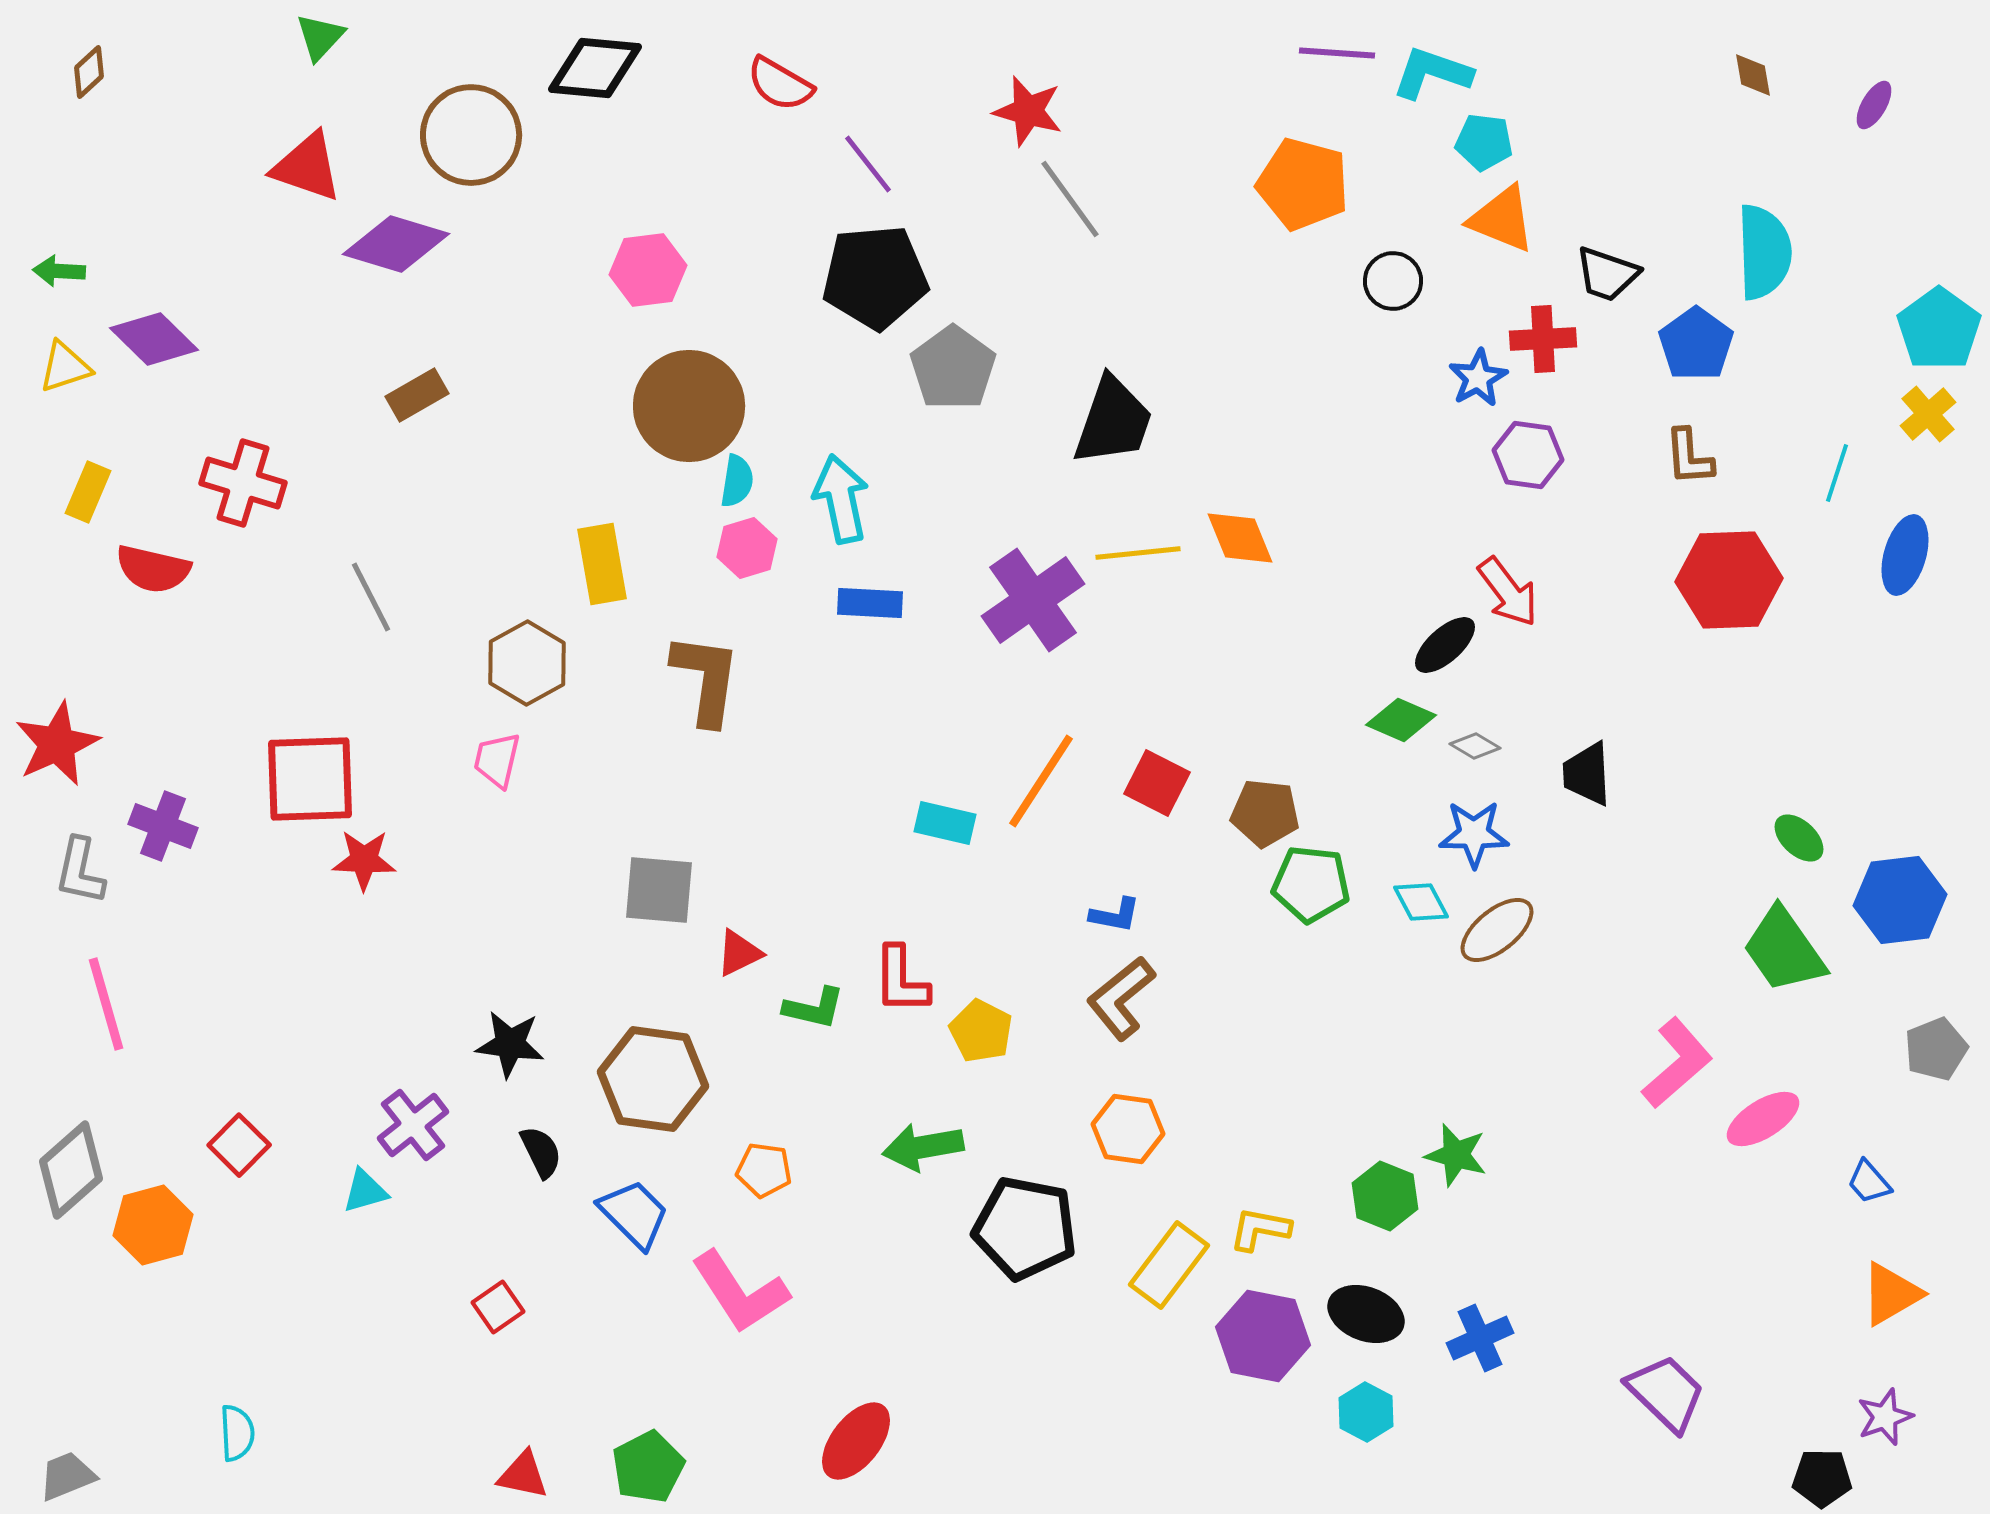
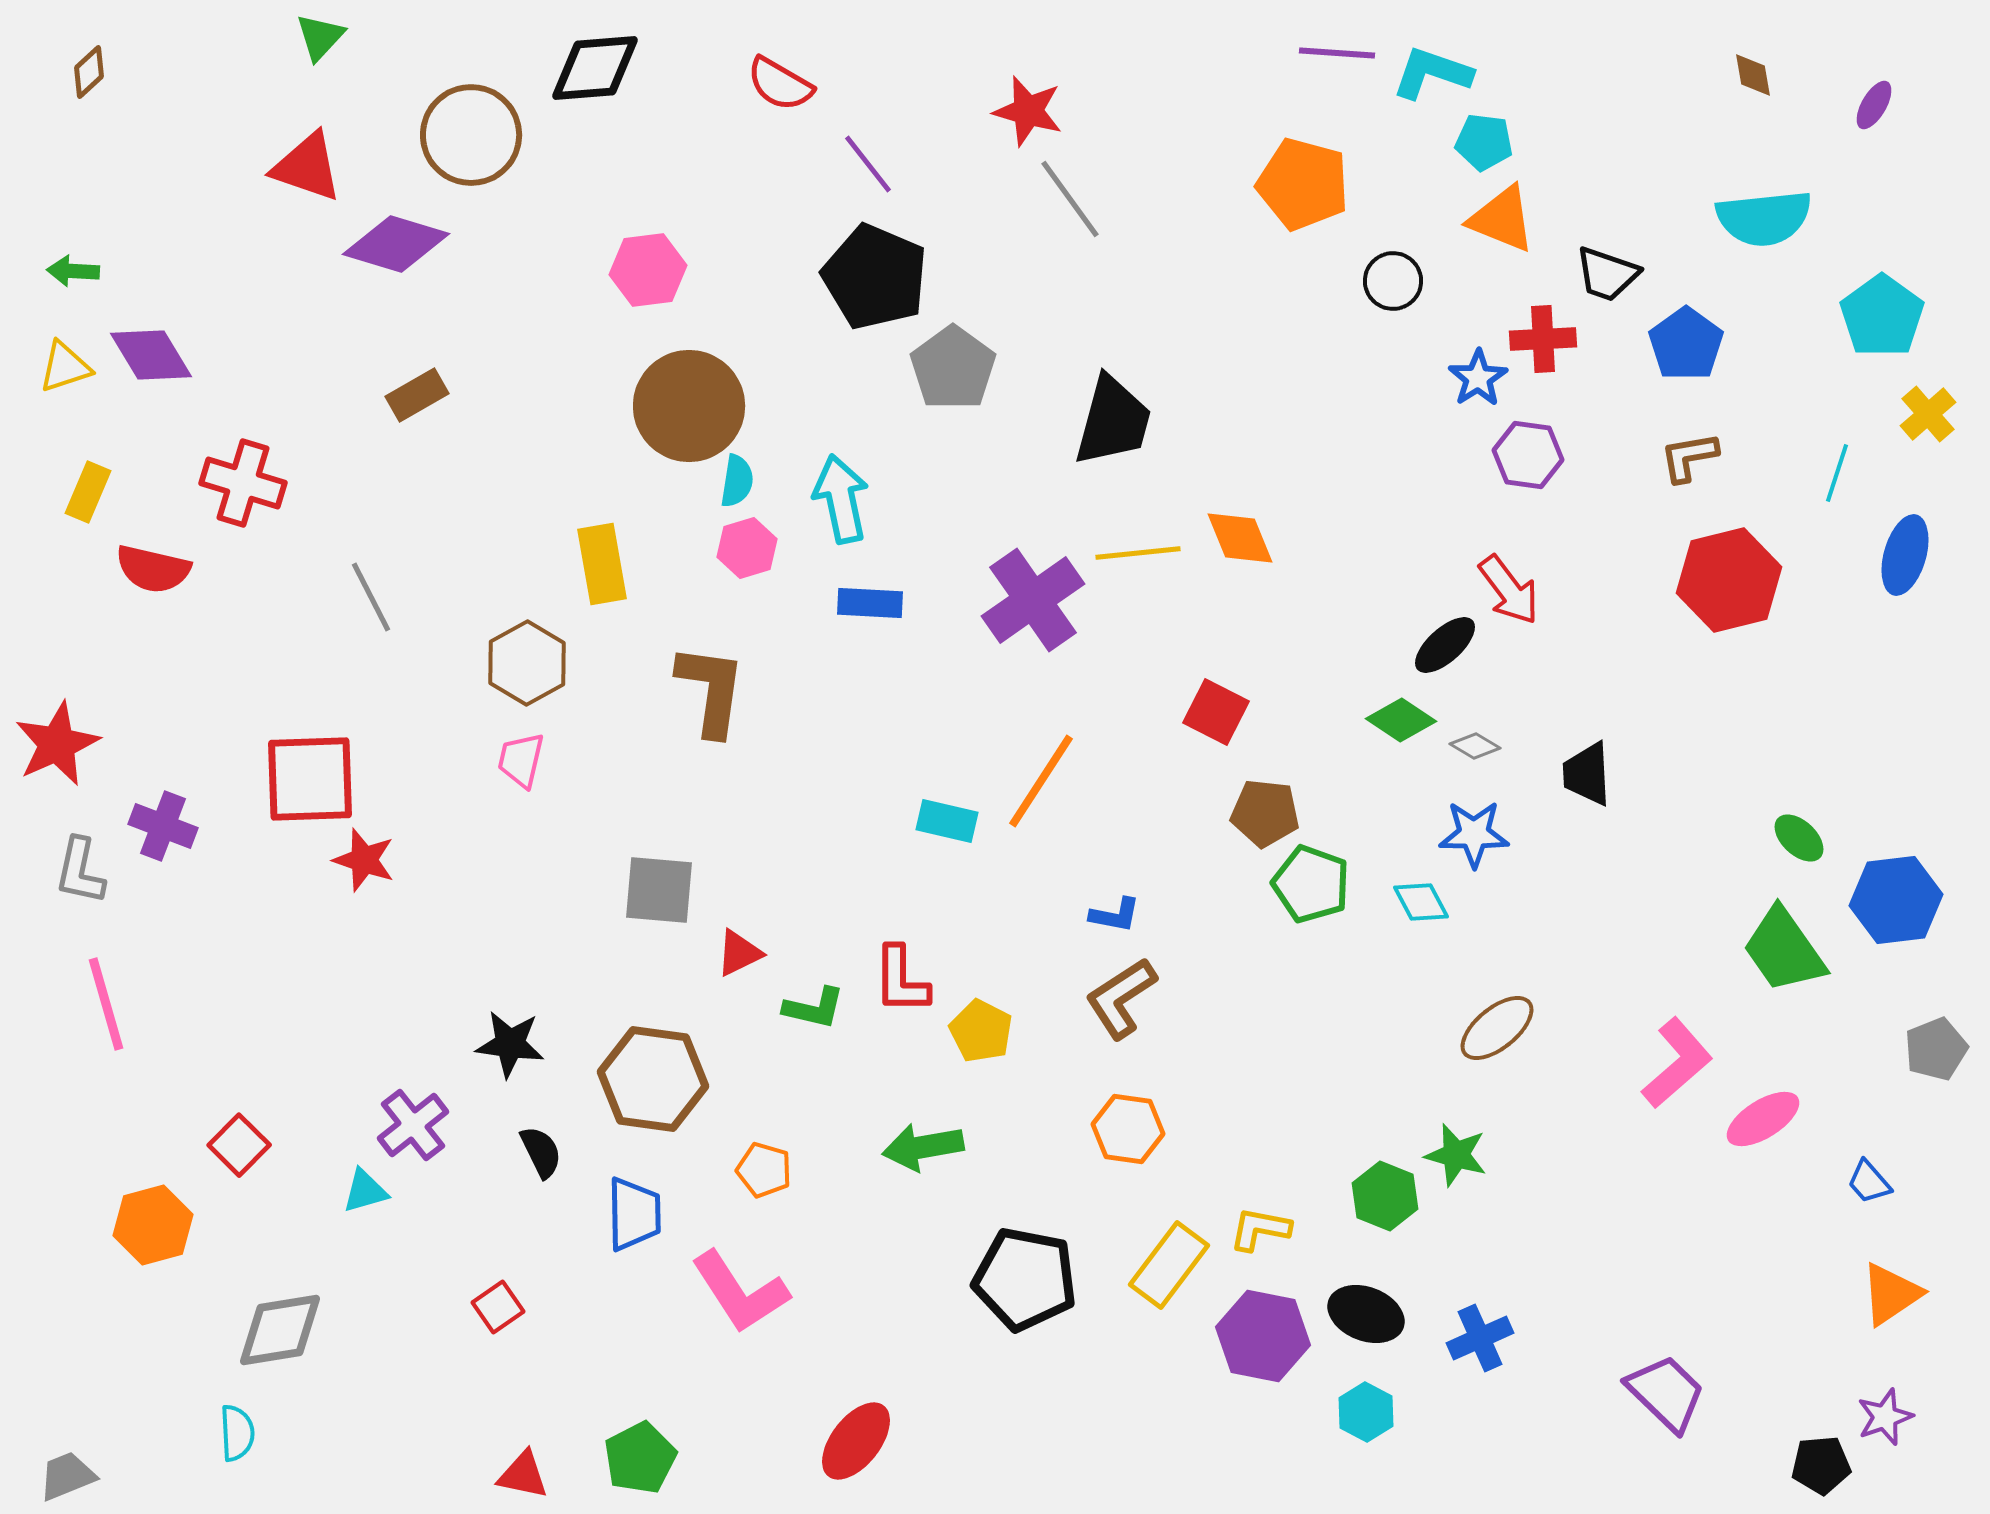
black diamond at (595, 68): rotated 10 degrees counterclockwise
cyan semicircle at (1764, 252): moved 34 px up; rotated 86 degrees clockwise
green arrow at (59, 271): moved 14 px right
black pentagon at (875, 277): rotated 28 degrees clockwise
cyan pentagon at (1939, 329): moved 57 px left, 13 px up
purple diamond at (154, 339): moved 3 px left, 16 px down; rotated 14 degrees clockwise
blue pentagon at (1696, 344): moved 10 px left
blue star at (1478, 378): rotated 4 degrees counterclockwise
black trapezoid at (1113, 421): rotated 4 degrees counterclockwise
brown L-shape at (1689, 457): rotated 84 degrees clockwise
red hexagon at (1729, 580): rotated 12 degrees counterclockwise
red arrow at (1508, 592): moved 1 px right, 2 px up
brown L-shape at (706, 679): moved 5 px right, 11 px down
green diamond at (1401, 720): rotated 10 degrees clockwise
pink trapezoid at (497, 760): moved 24 px right
red square at (1157, 783): moved 59 px right, 71 px up
cyan rectangle at (945, 823): moved 2 px right, 2 px up
red star at (364, 860): rotated 16 degrees clockwise
green pentagon at (1311, 884): rotated 14 degrees clockwise
blue hexagon at (1900, 900): moved 4 px left
brown ellipse at (1497, 930): moved 98 px down
brown L-shape at (1121, 998): rotated 6 degrees clockwise
gray diamond at (71, 1170): moved 209 px right, 160 px down; rotated 32 degrees clockwise
orange pentagon at (764, 1170): rotated 8 degrees clockwise
blue trapezoid at (634, 1214): rotated 44 degrees clockwise
black pentagon at (1025, 1228): moved 51 px down
orange triangle at (1891, 1294): rotated 4 degrees counterclockwise
green pentagon at (648, 1467): moved 8 px left, 9 px up
black pentagon at (1822, 1478): moved 1 px left, 13 px up; rotated 6 degrees counterclockwise
